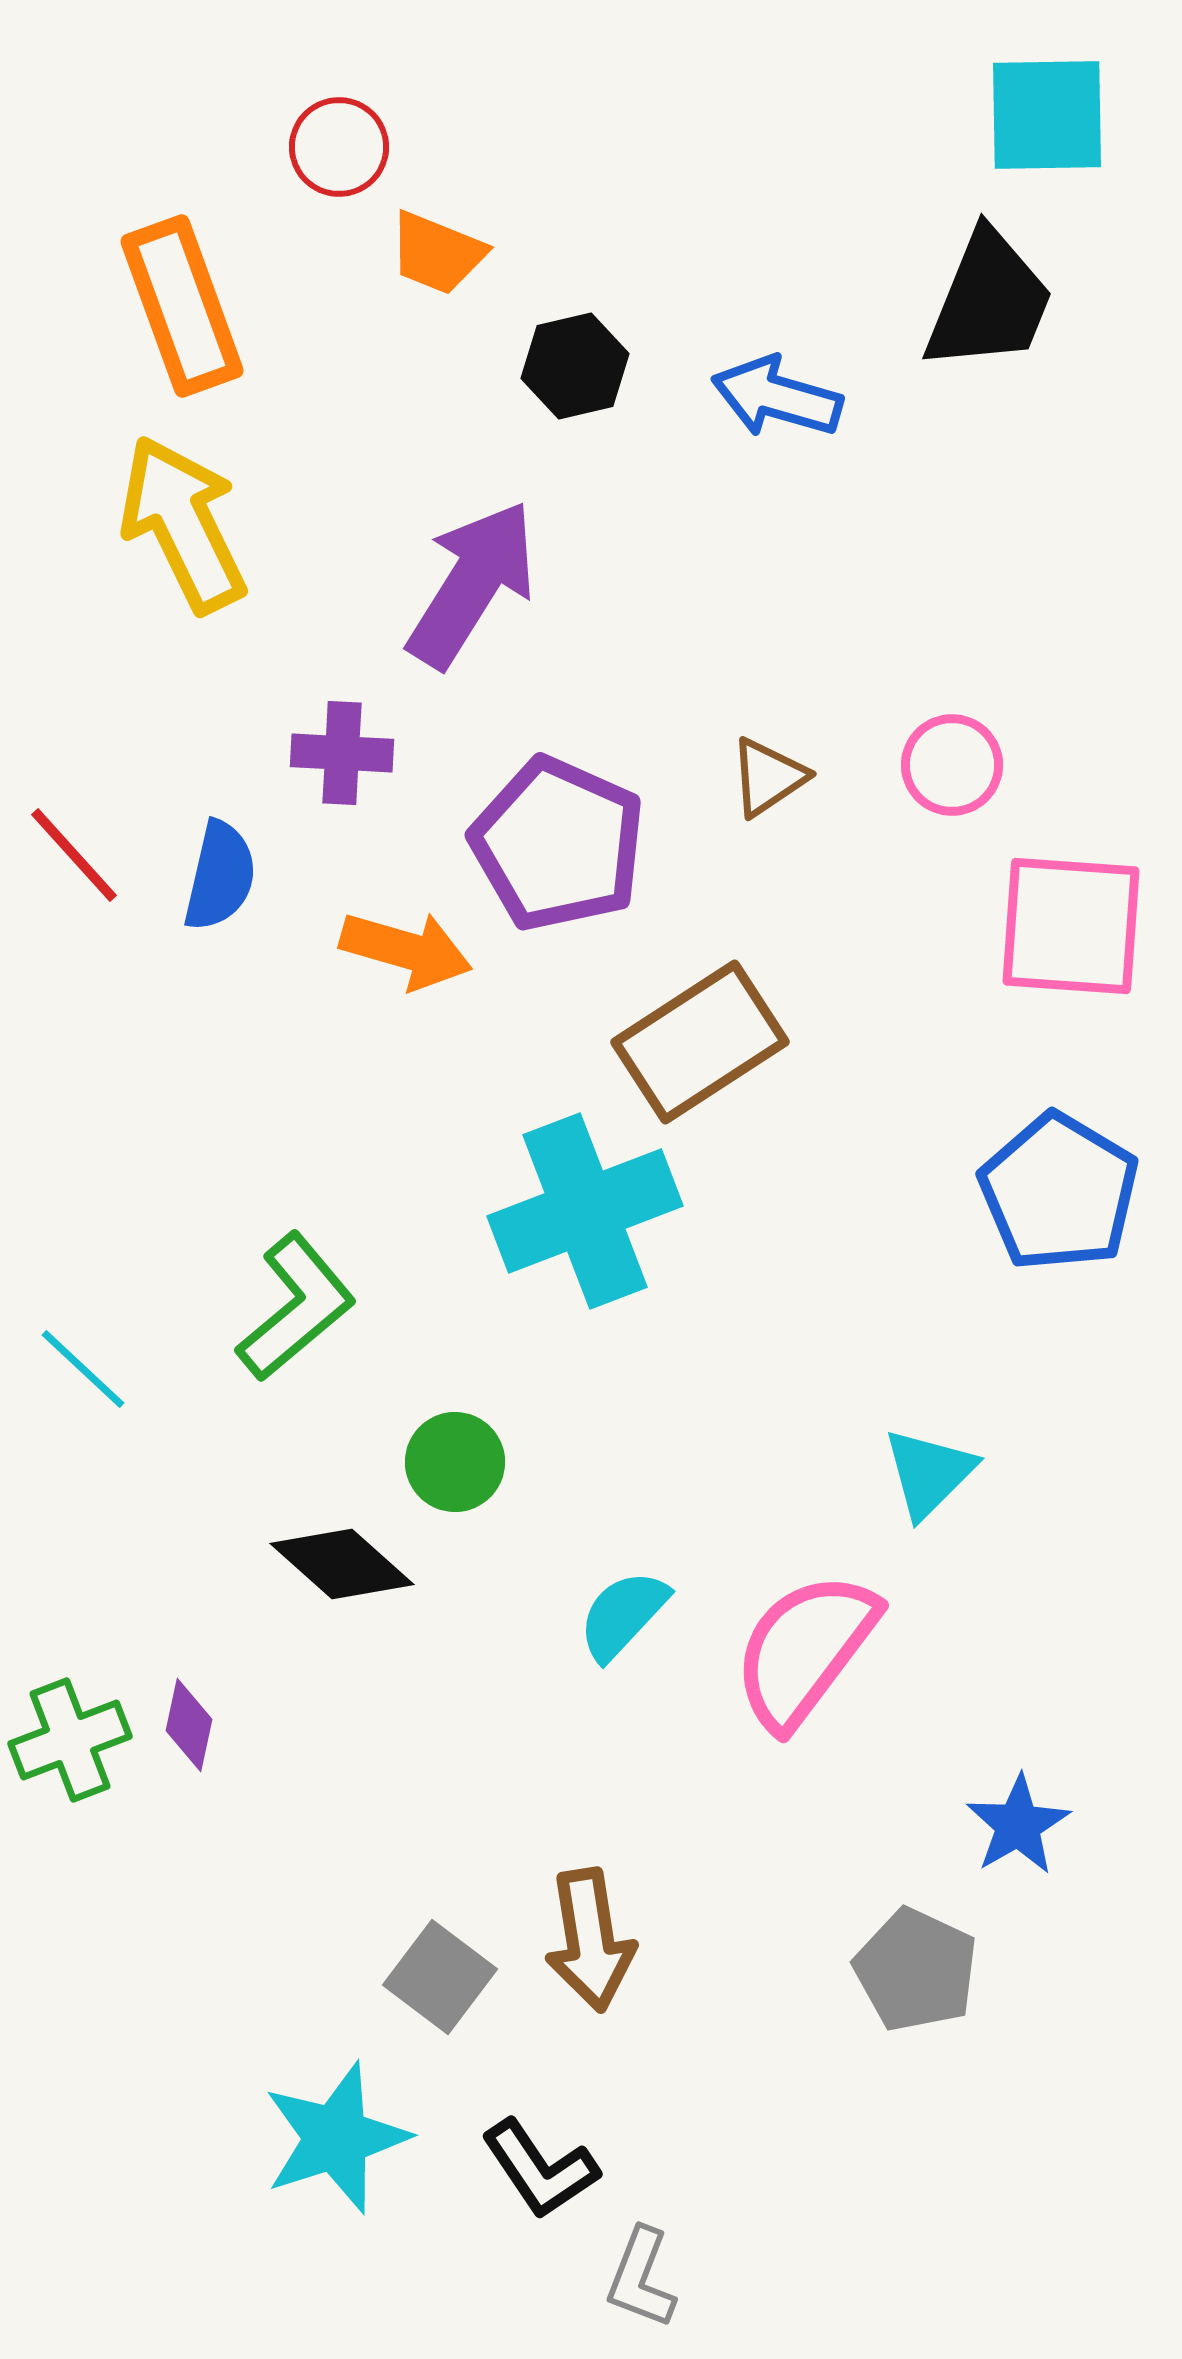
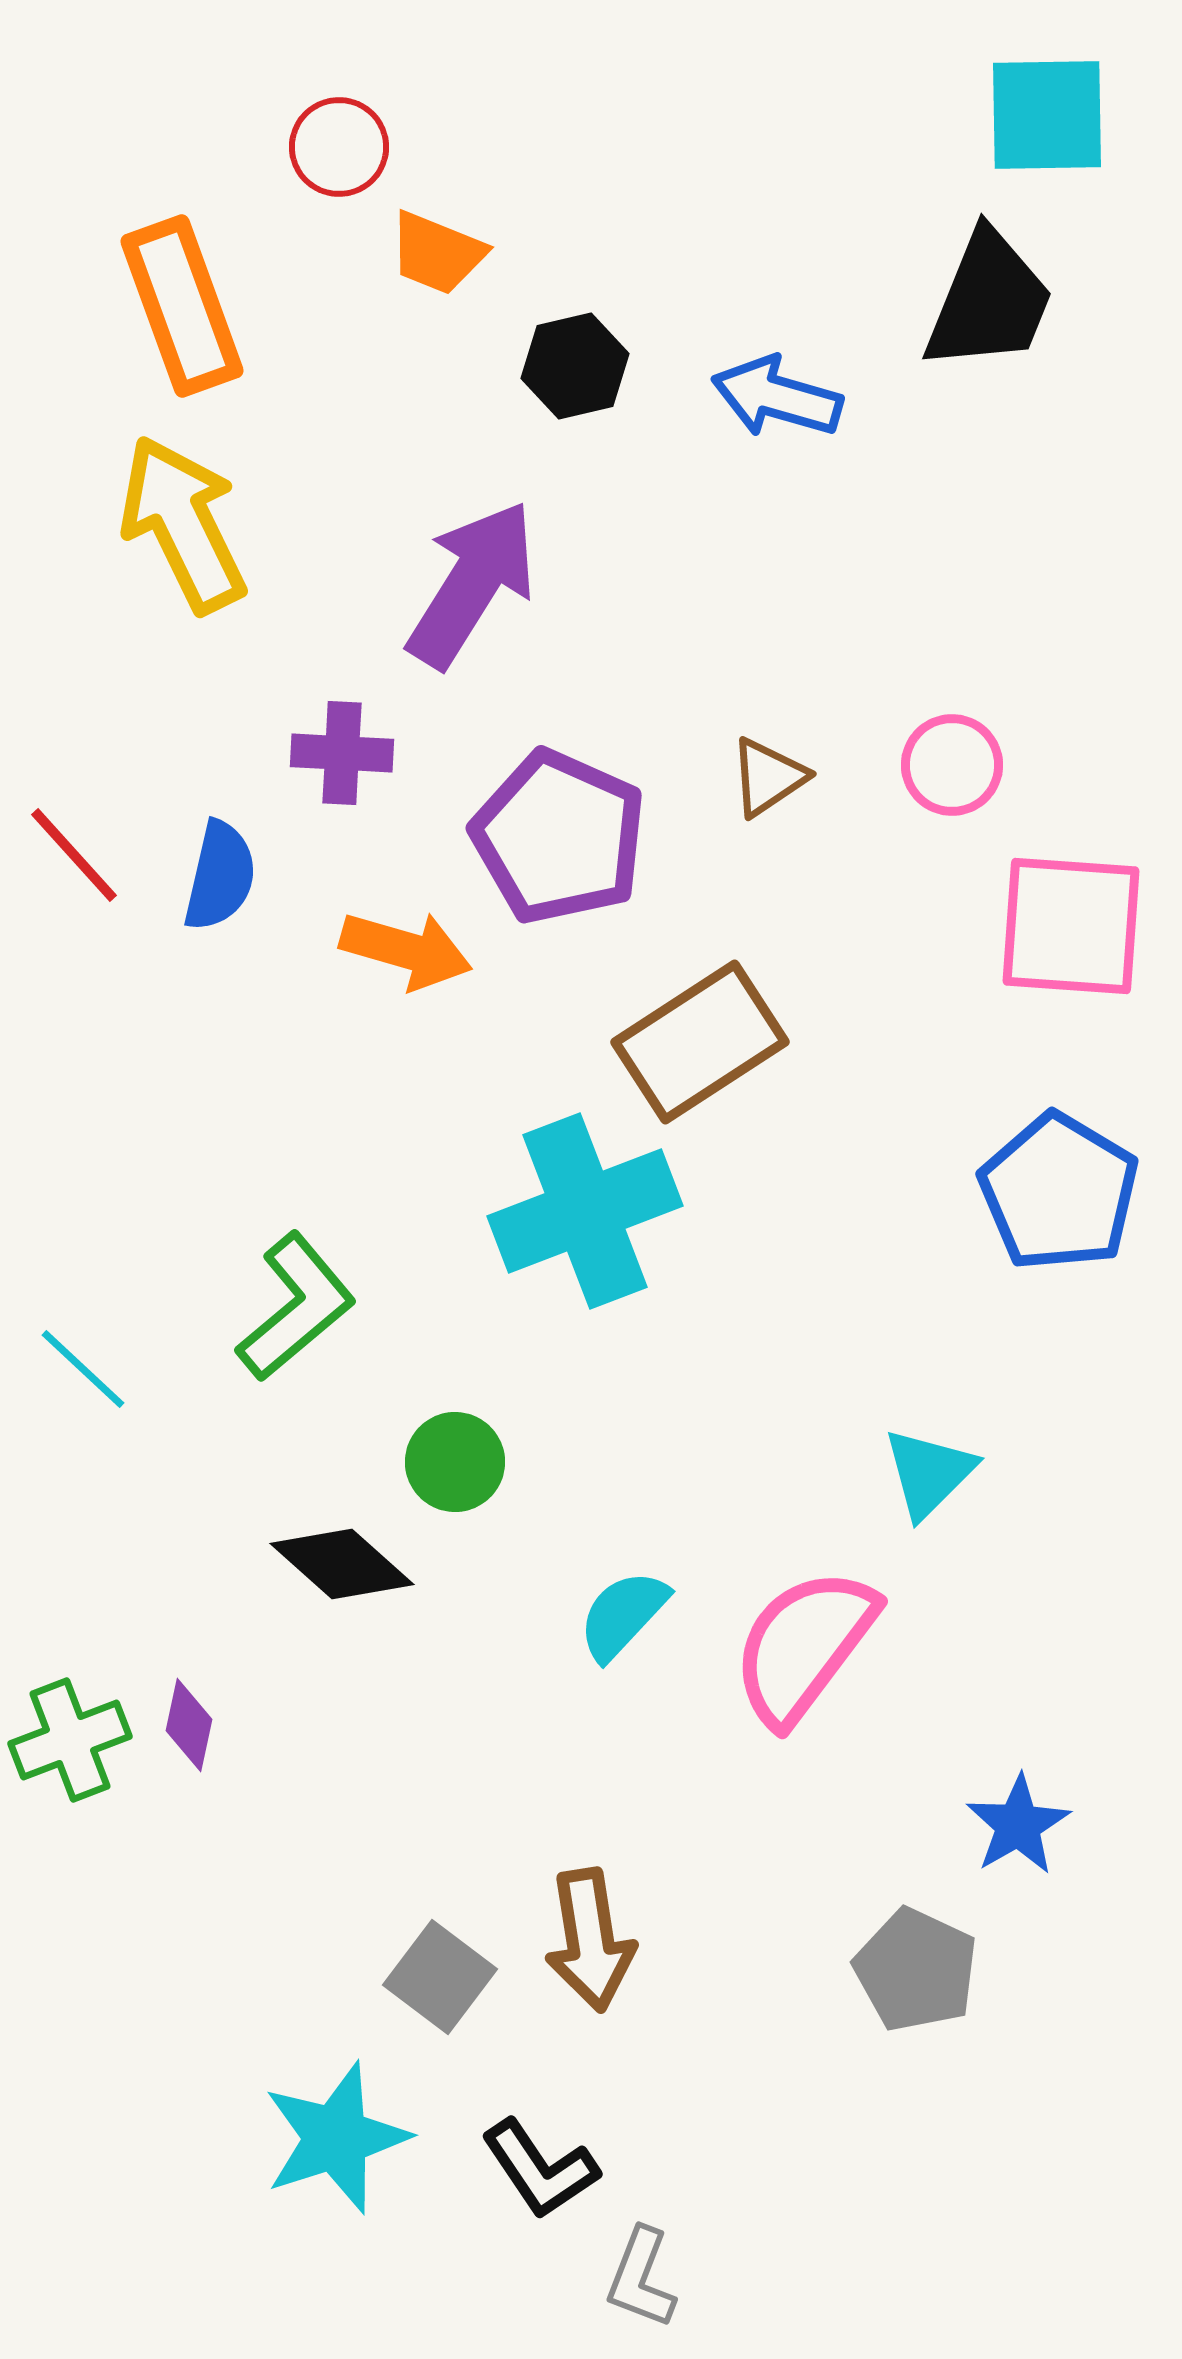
purple pentagon: moved 1 px right, 7 px up
pink semicircle: moved 1 px left, 4 px up
